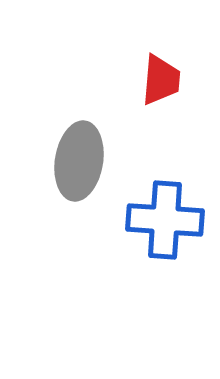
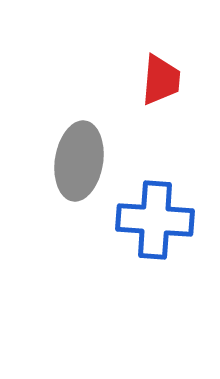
blue cross: moved 10 px left
